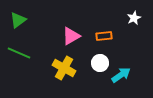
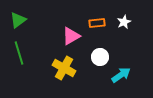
white star: moved 10 px left, 4 px down
orange rectangle: moved 7 px left, 13 px up
green line: rotated 50 degrees clockwise
white circle: moved 6 px up
